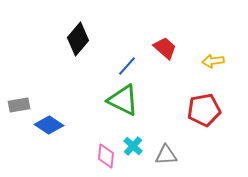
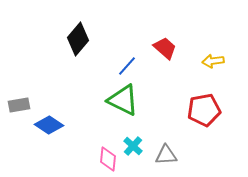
pink diamond: moved 2 px right, 3 px down
